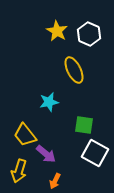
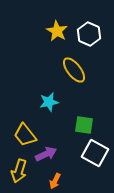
yellow ellipse: rotated 12 degrees counterclockwise
purple arrow: rotated 65 degrees counterclockwise
